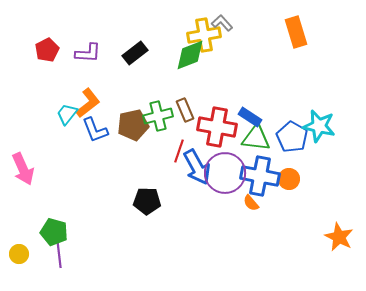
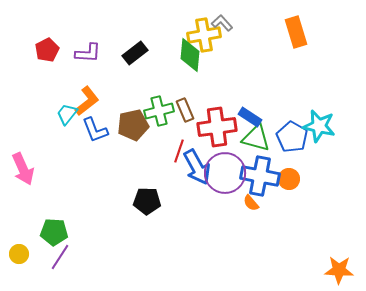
green diamond: rotated 64 degrees counterclockwise
orange L-shape: moved 1 px left, 2 px up
green cross: moved 1 px right, 5 px up
red cross: rotated 18 degrees counterclockwise
green triangle: rotated 8 degrees clockwise
green pentagon: rotated 12 degrees counterclockwise
orange star: moved 33 px down; rotated 24 degrees counterclockwise
purple line: moved 1 px right, 3 px down; rotated 40 degrees clockwise
